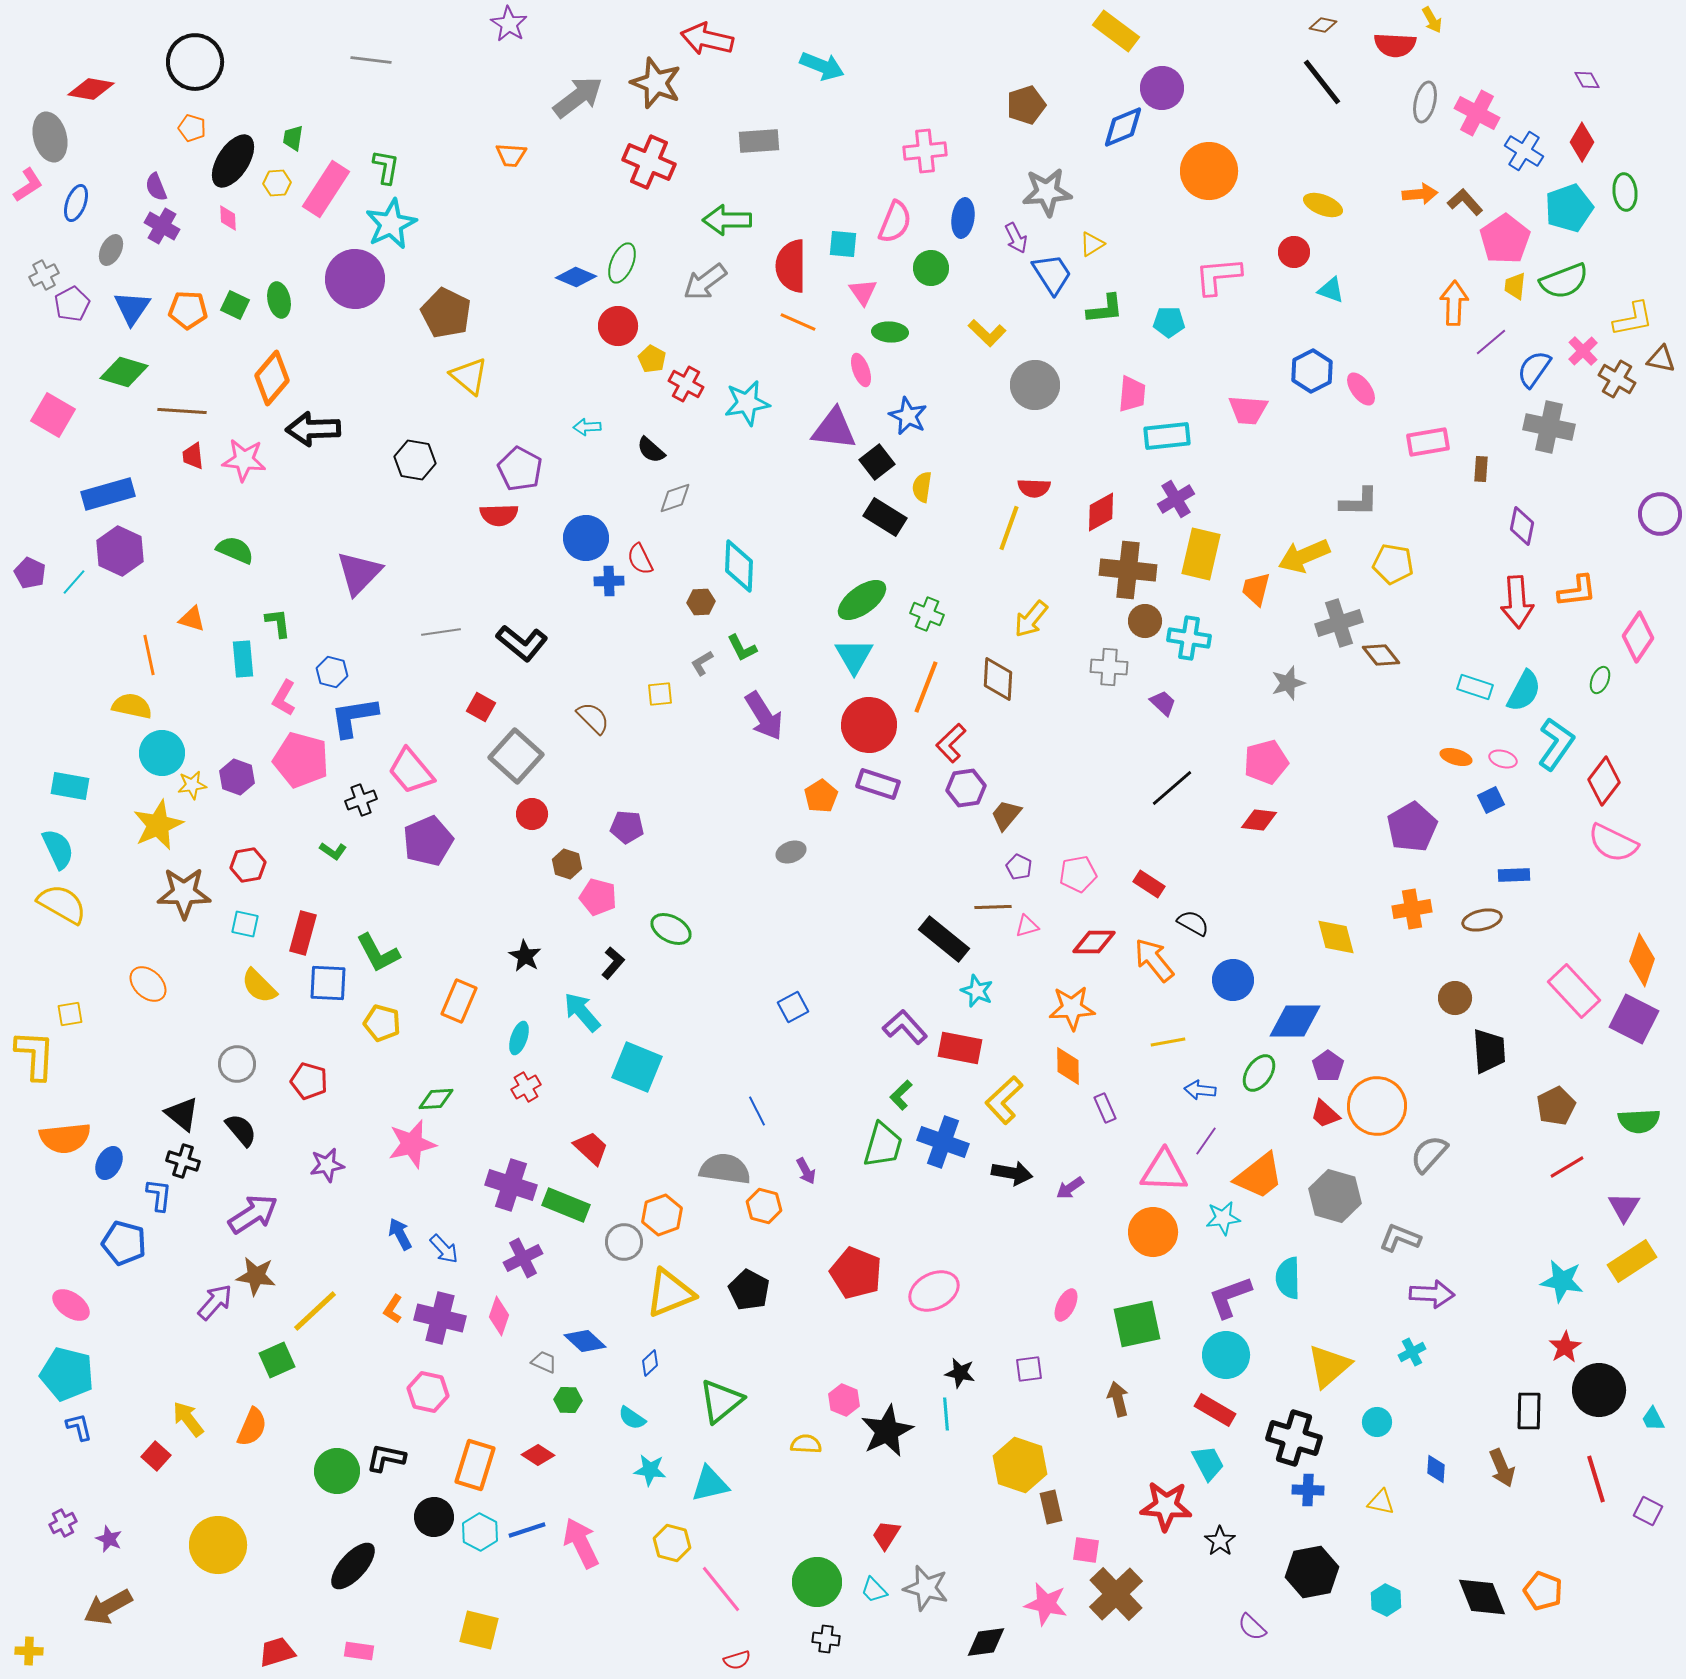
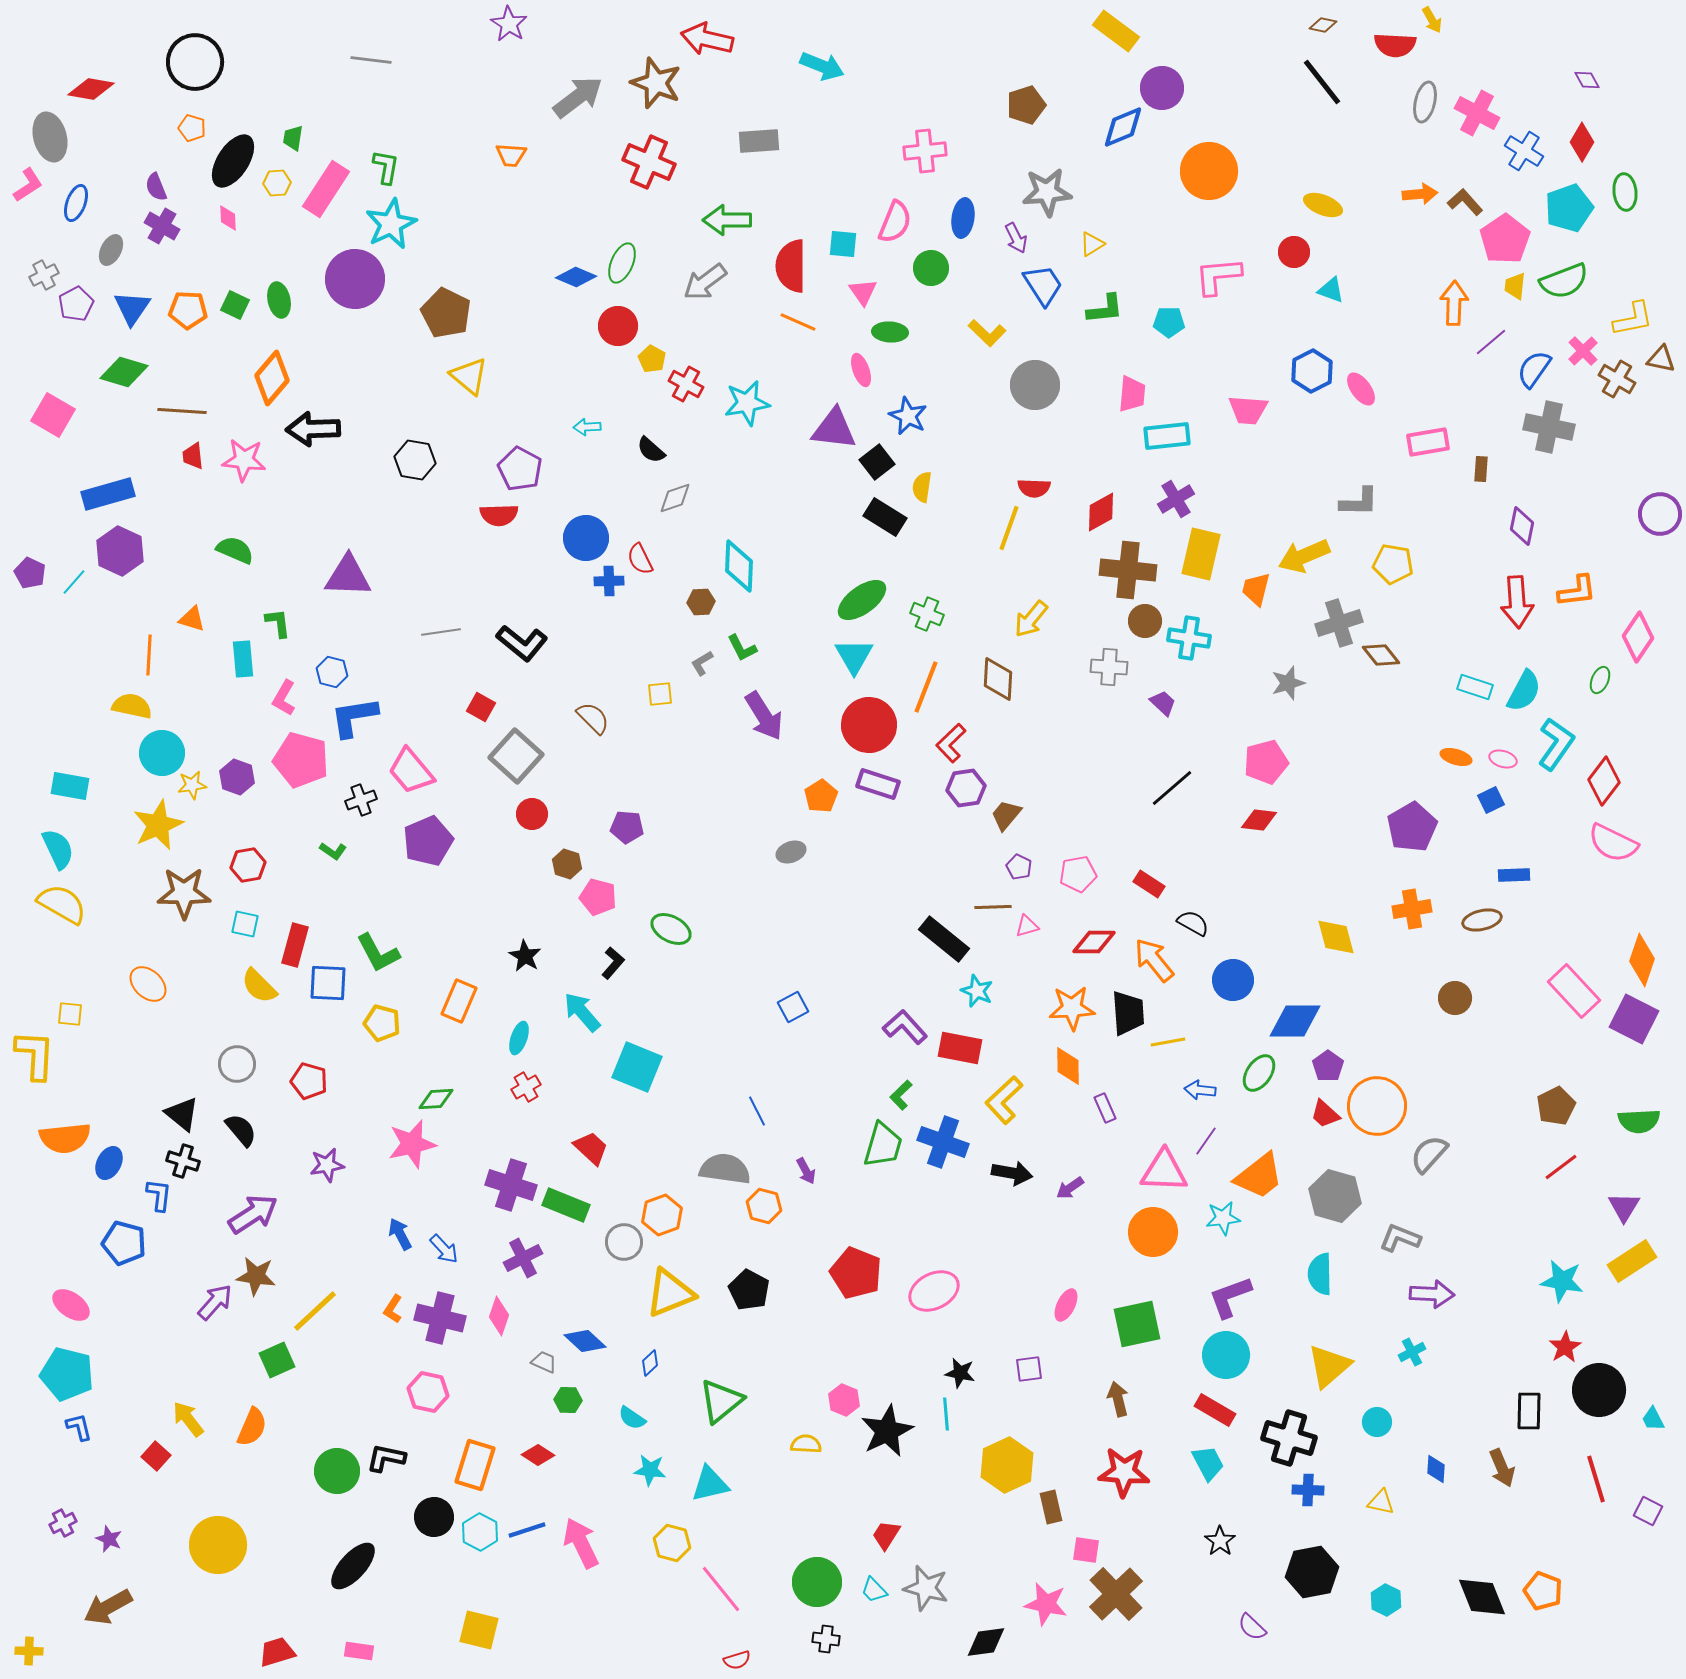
blue trapezoid at (1052, 274): moved 9 px left, 11 px down
purple pentagon at (72, 304): moved 4 px right
purple triangle at (359, 573): moved 11 px left, 3 px down; rotated 48 degrees clockwise
orange line at (149, 655): rotated 15 degrees clockwise
red rectangle at (303, 933): moved 8 px left, 12 px down
yellow square at (70, 1014): rotated 16 degrees clockwise
black trapezoid at (1489, 1051): moved 361 px left, 38 px up
red line at (1567, 1167): moved 6 px left; rotated 6 degrees counterclockwise
cyan semicircle at (1288, 1278): moved 32 px right, 4 px up
black cross at (1294, 1438): moved 5 px left
yellow hexagon at (1020, 1465): moved 13 px left; rotated 16 degrees clockwise
red star at (1166, 1506): moved 42 px left, 34 px up
